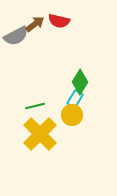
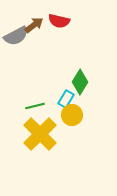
brown arrow: moved 1 px left, 1 px down
cyan rectangle: moved 9 px left
